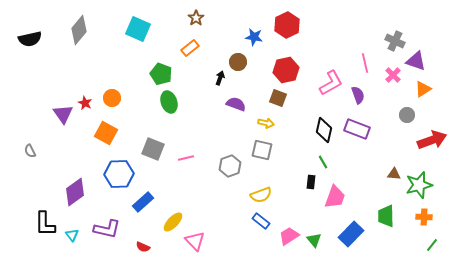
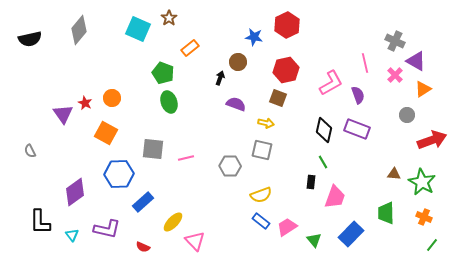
brown star at (196, 18): moved 27 px left
purple triangle at (416, 61): rotated 10 degrees clockwise
green pentagon at (161, 74): moved 2 px right, 1 px up
pink cross at (393, 75): moved 2 px right
gray square at (153, 149): rotated 15 degrees counterclockwise
gray hexagon at (230, 166): rotated 20 degrees clockwise
green star at (419, 185): moved 3 px right, 3 px up; rotated 28 degrees counterclockwise
green trapezoid at (386, 216): moved 3 px up
orange cross at (424, 217): rotated 21 degrees clockwise
black L-shape at (45, 224): moved 5 px left, 2 px up
pink trapezoid at (289, 236): moved 2 px left, 9 px up
